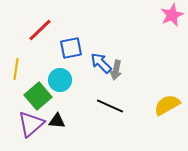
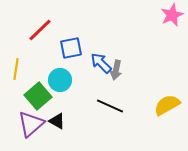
black triangle: rotated 24 degrees clockwise
